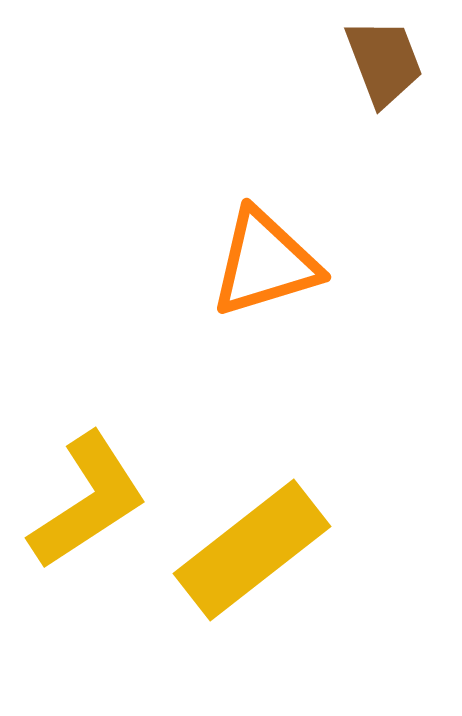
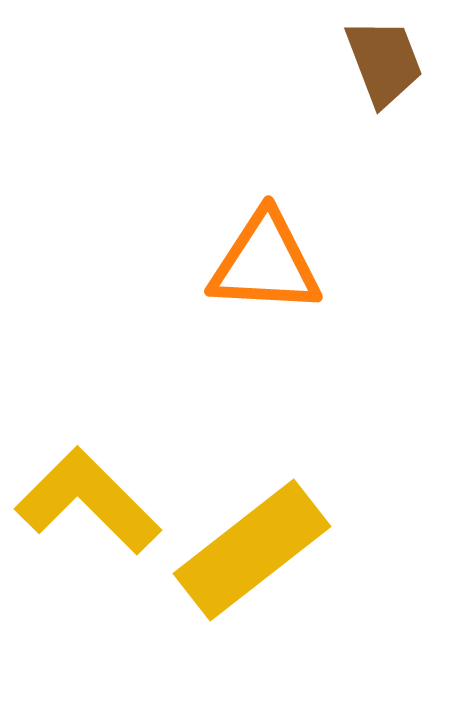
orange triangle: rotated 20 degrees clockwise
yellow L-shape: rotated 102 degrees counterclockwise
